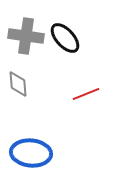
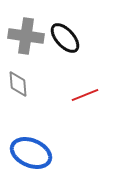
red line: moved 1 px left, 1 px down
blue ellipse: rotated 18 degrees clockwise
